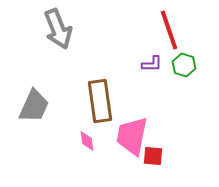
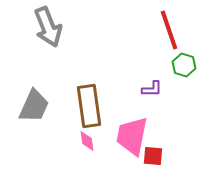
gray arrow: moved 10 px left, 2 px up
purple L-shape: moved 25 px down
brown rectangle: moved 11 px left, 5 px down
